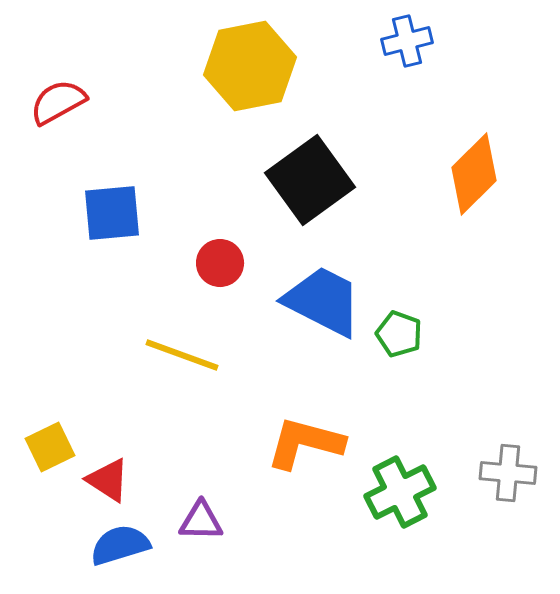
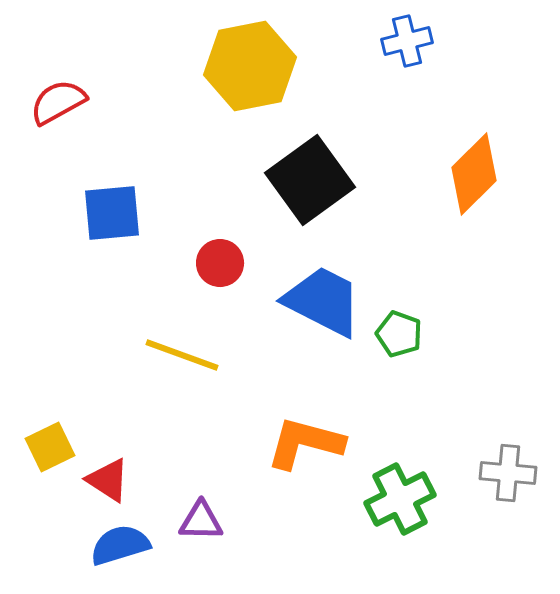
green cross: moved 7 px down
